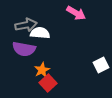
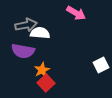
purple semicircle: moved 1 px left, 2 px down
red square: moved 2 px left
